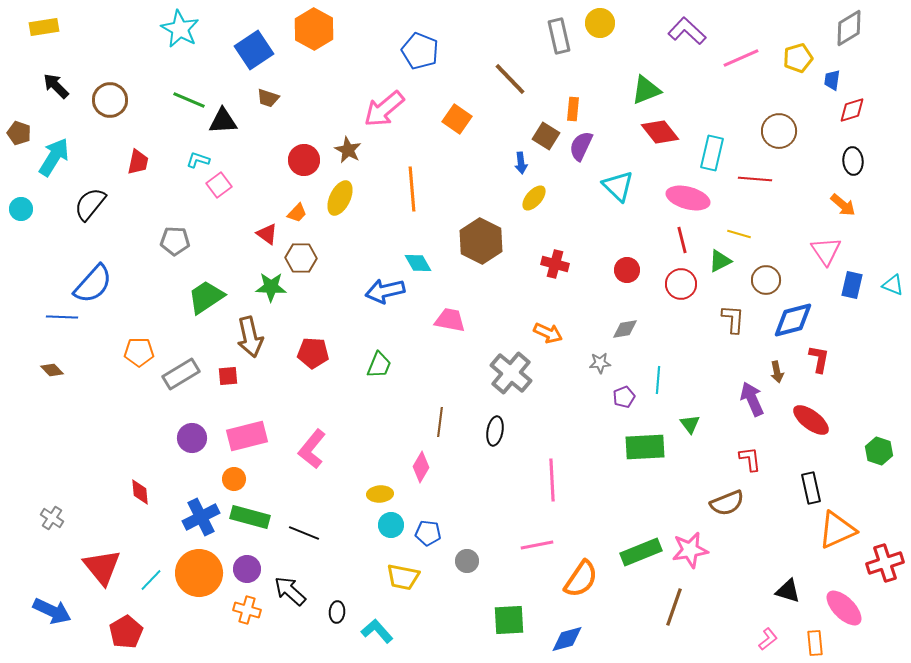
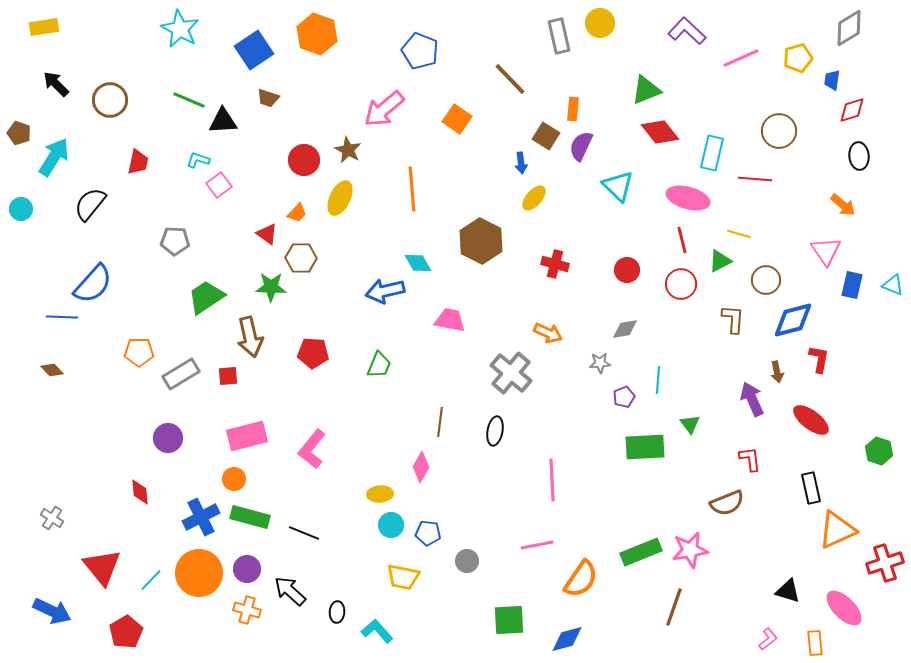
orange hexagon at (314, 29): moved 3 px right, 5 px down; rotated 9 degrees counterclockwise
black arrow at (56, 86): moved 2 px up
black ellipse at (853, 161): moved 6 px right, 5 px up
purple circle at (192, 438): moved 24 px left
